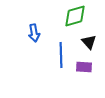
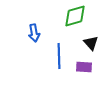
black triangle: moved 2 px right, 1 px down
blue line: moved 2 px left, 1 px down
